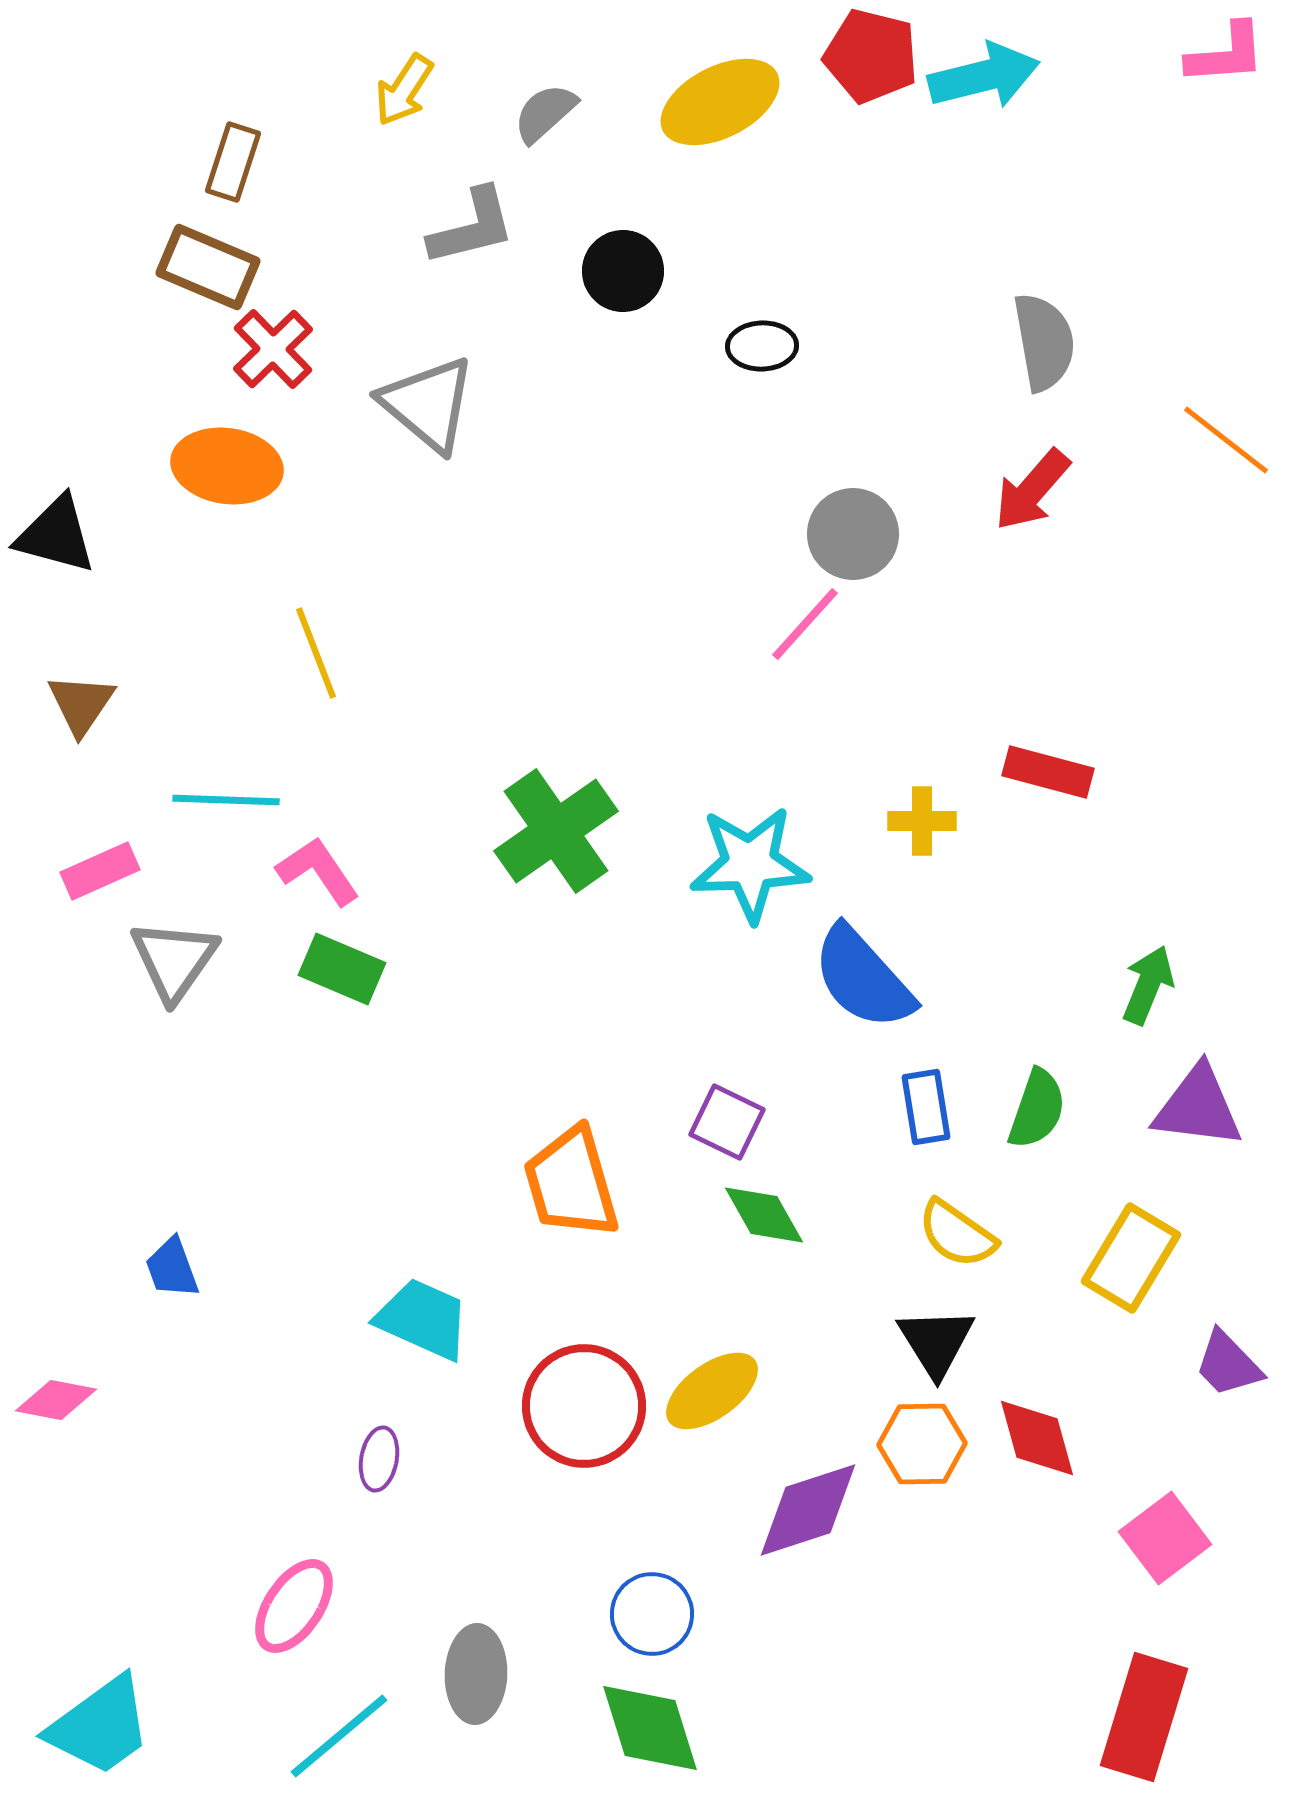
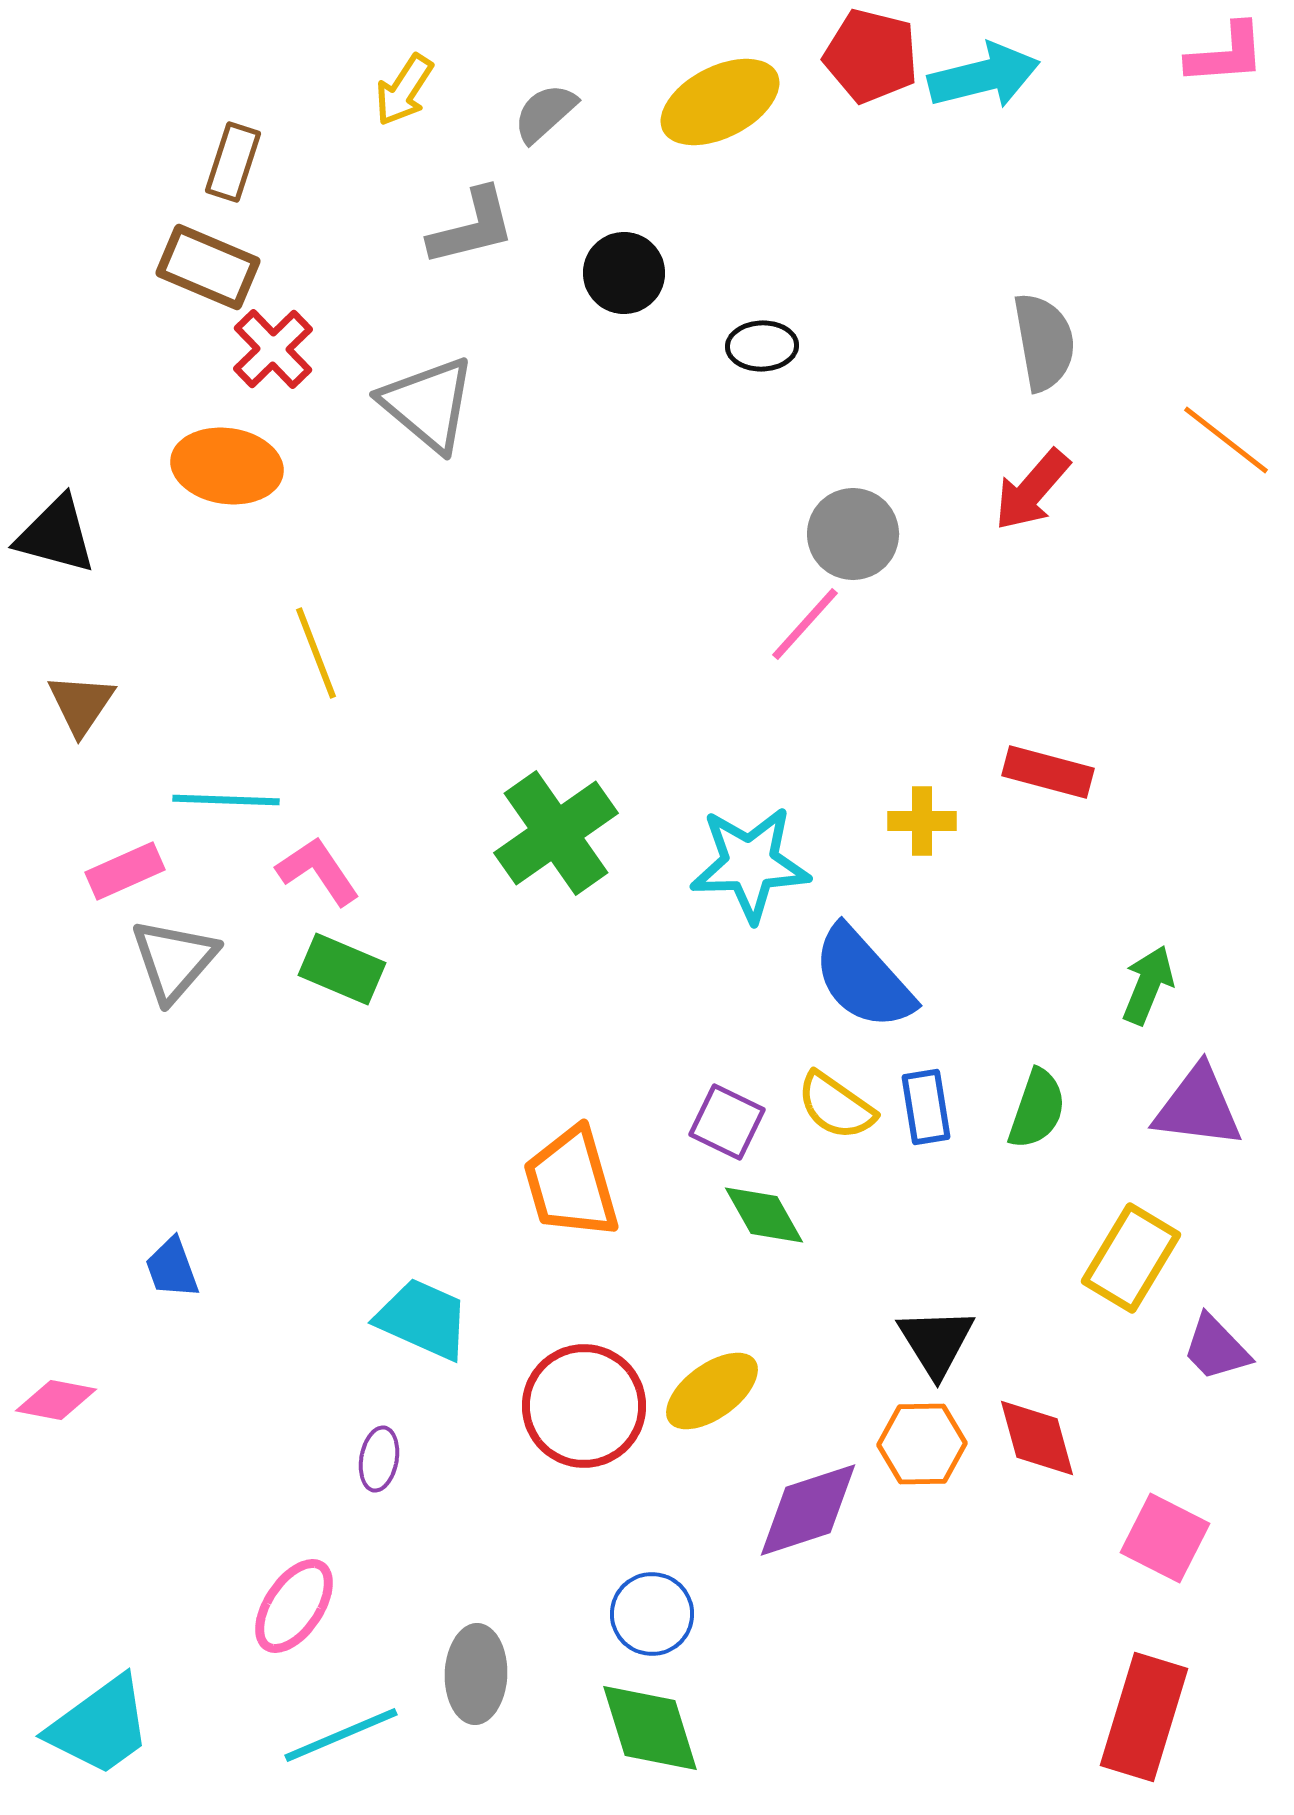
black circle at (623, 271): moved 1 px right, 2 px down
green cross at (556, 831): moved 2 px down
pink rectangle at (100, 871): moved 25 px right
gray triangle at (174, 960): rotated 6 degrees clockwise
yellow semicircle at (957, 1234): moved 121 px left, 128 px up
purple trapezoid at (1228, 1364): moved 12 px left, 16 px up
pink square at (1165, 1538): rotated 26 degrees counterclockwise
cyan line at (339, 1736): moved 2 px right, 1 px up; rotated 17 degrees clockwise
